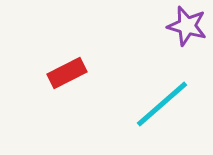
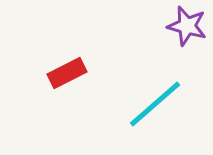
cyan line: moved 7 px left
